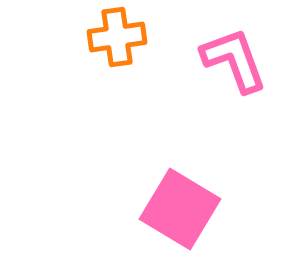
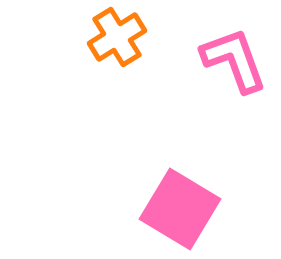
orange cross: rotated 24 degrees counterclockwise
